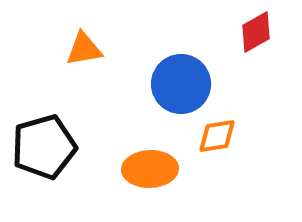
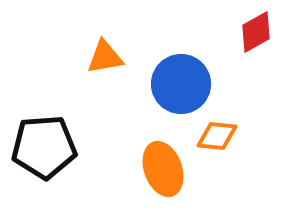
orange triangle: moved 21 px right, 8 px down
orange diamond: rotated 15 degrees clockwise
black pentagon: rotated 12 degrees clockwise
orange ellipse: moved 13 px right; rotated 72 degrees clockwise
